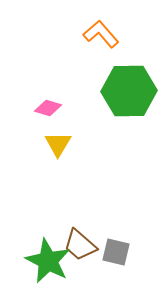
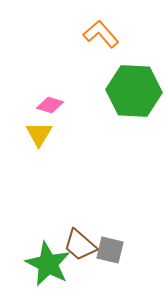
green hexagon: moved 5 px right; rotated 4 degrees clockwise
pink diamond: moved 2 px right, 3 px up
yellow triangle: moved 19 px left, 10 px up
gray square: moved 6 px left, 2 px up
green star: moved 3 px down
